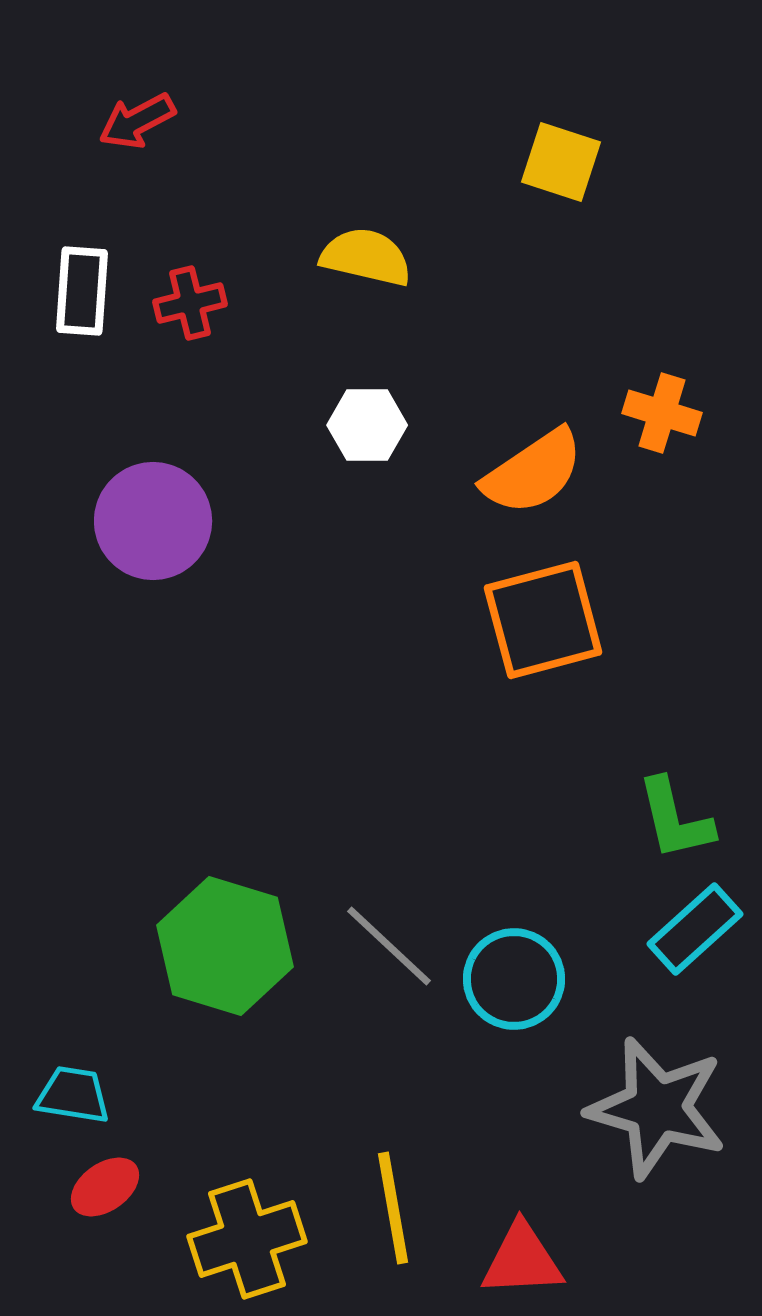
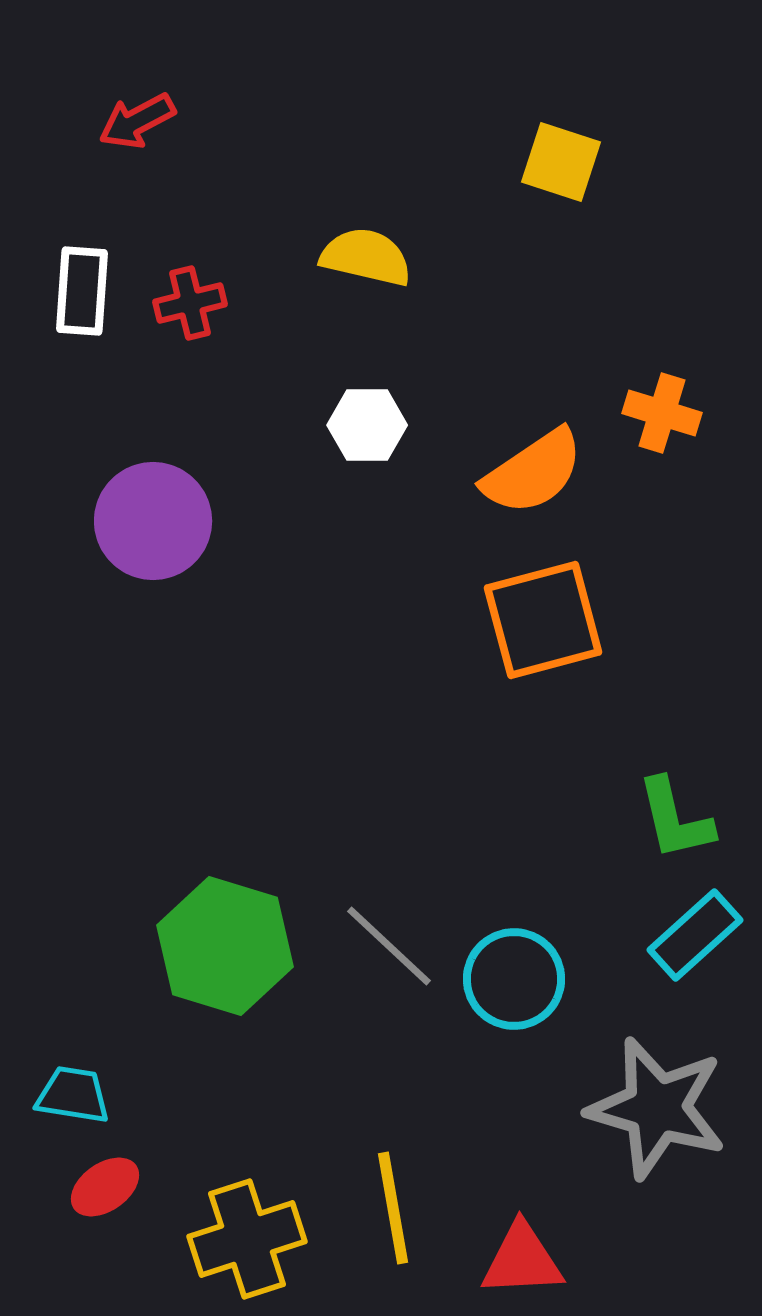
cyan rectangle: moved 6 px down
